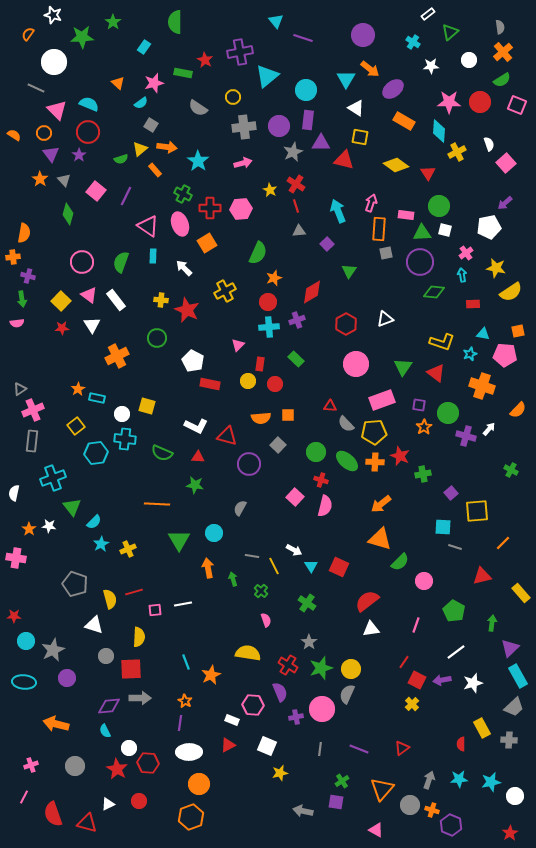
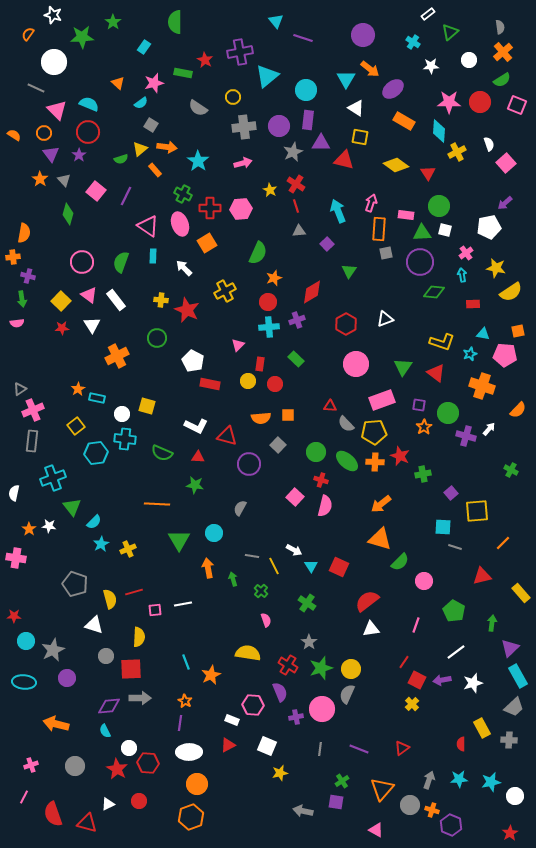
orange circle at (199, 784): moved 2 px left
